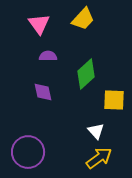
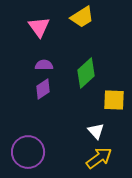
yellow trapezoid: moved 1 px left, 2 px up; rotated 15 degrees clockwise
pink triangle: moved 3 px down
purple semicircle: moved 4 px left, 9 px down
green diamond: moved 1 px up
purple diamond: moved 3 px up; rotated 70 degrees clockwise
